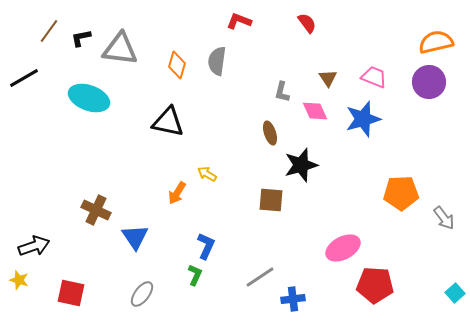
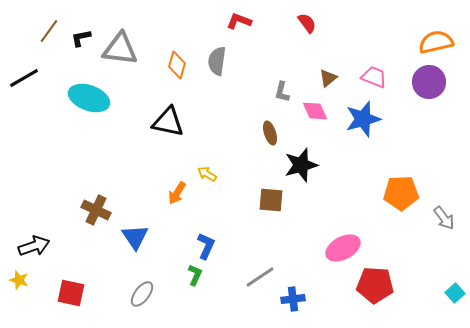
brown triangle: rotated 24 degrees clockwise
